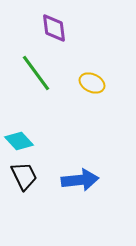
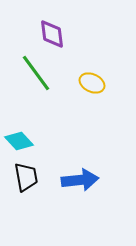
purple diamond: moved 2 px left, 6 px down
black trapezoid: moved 2 px right, 1 px down; rotated 16 degrees clockwise
